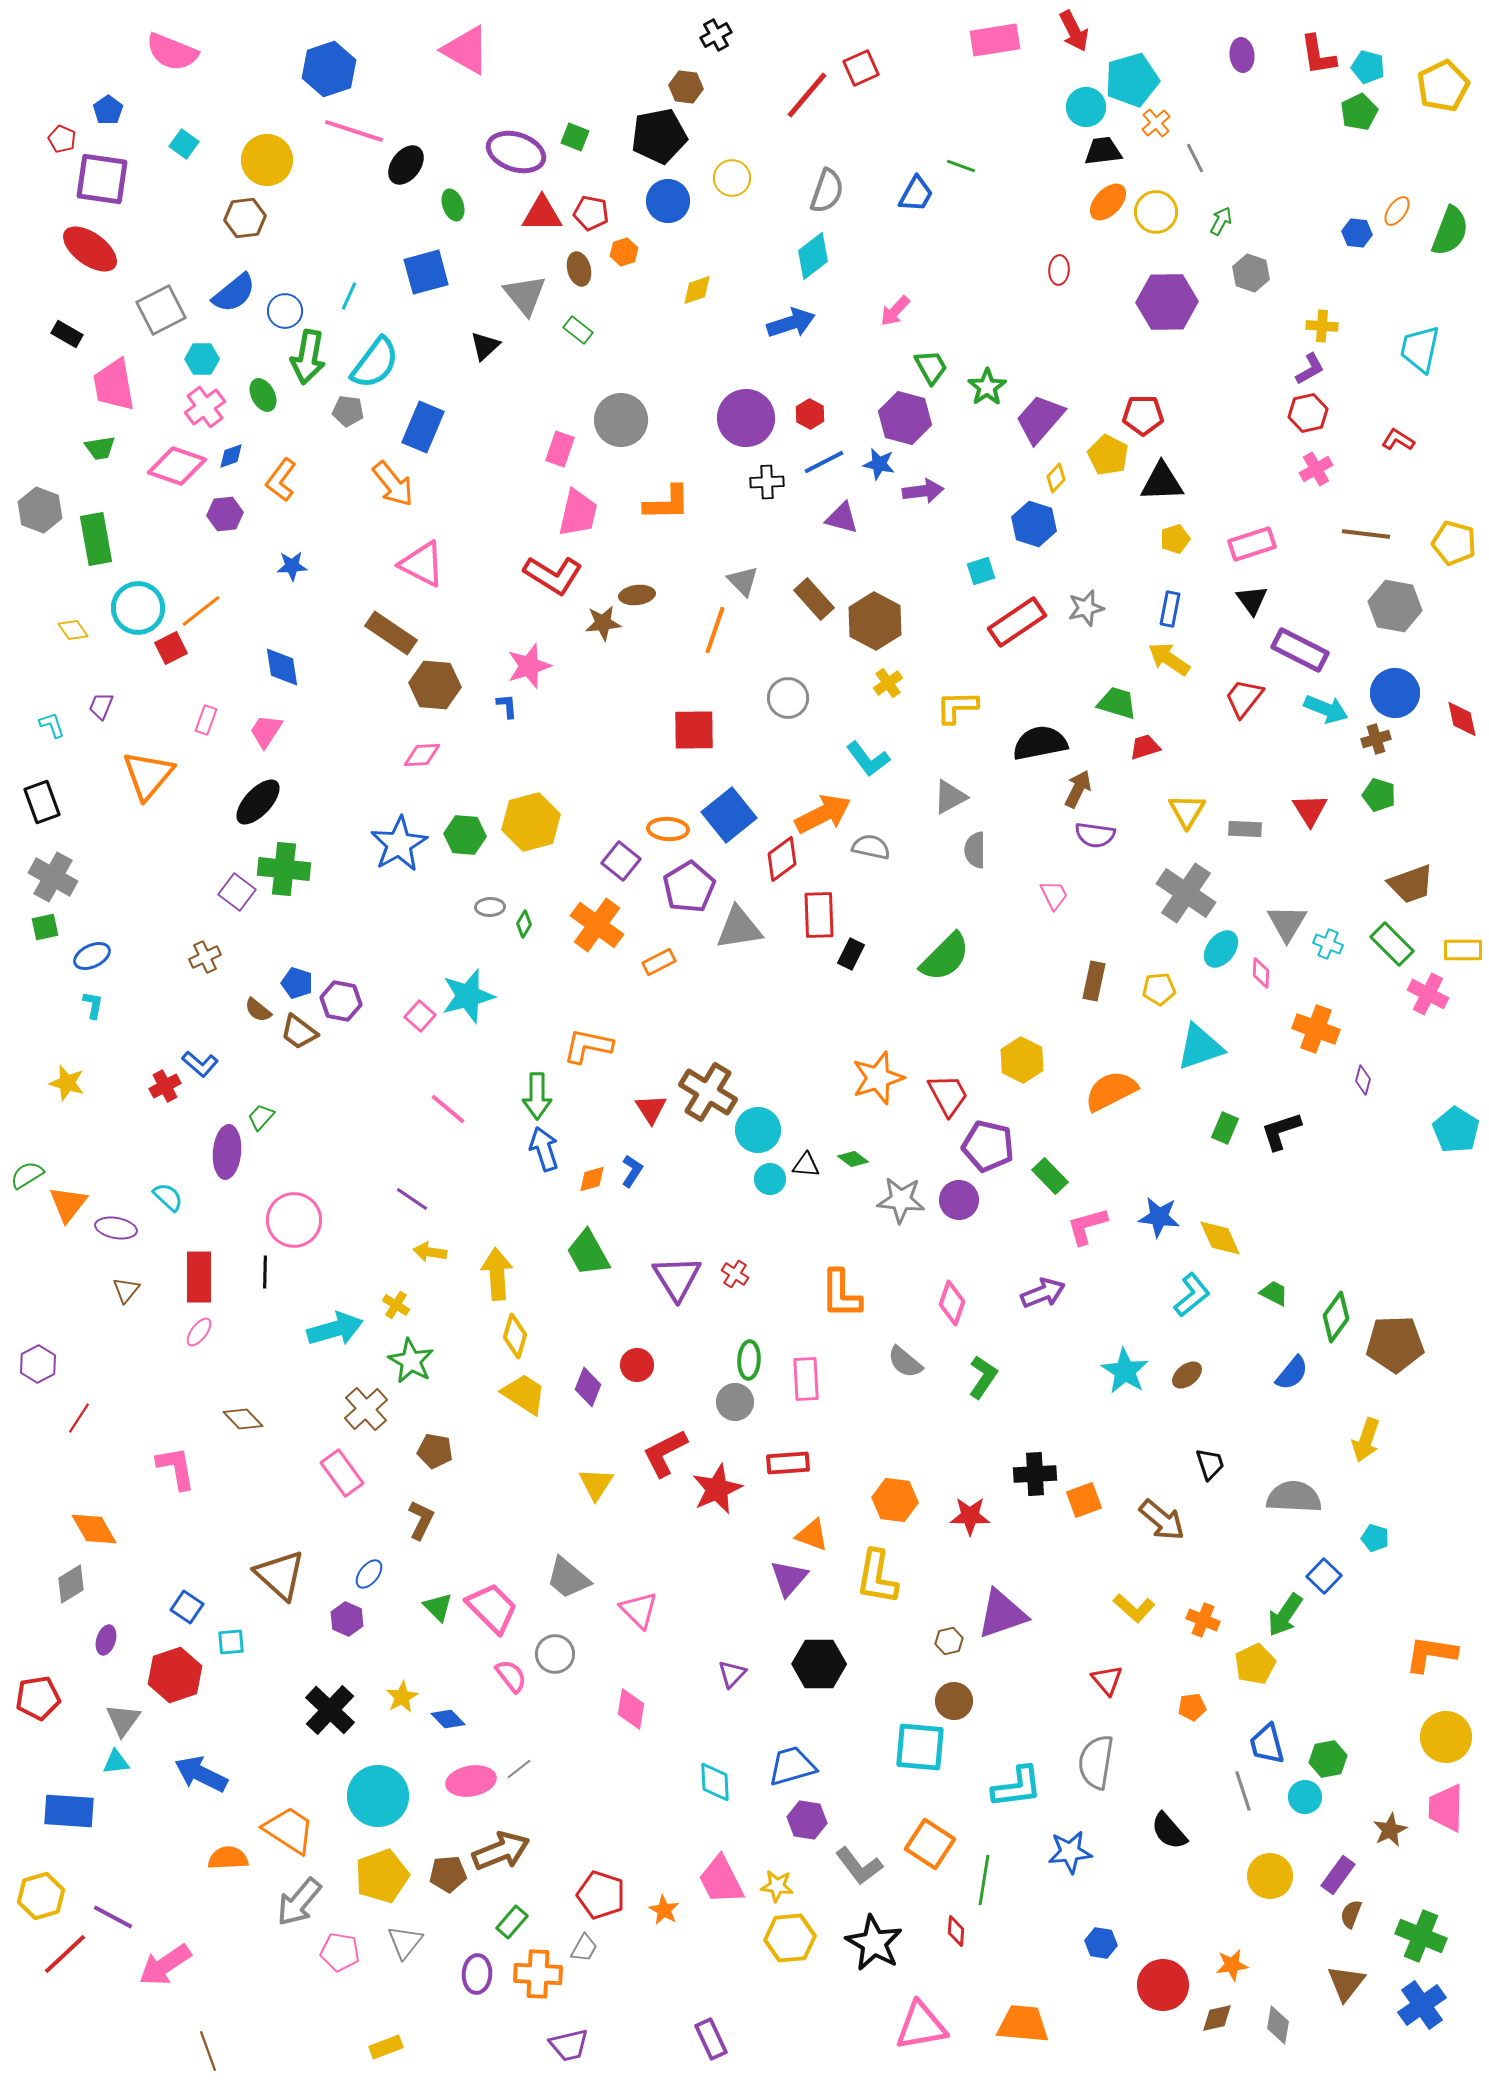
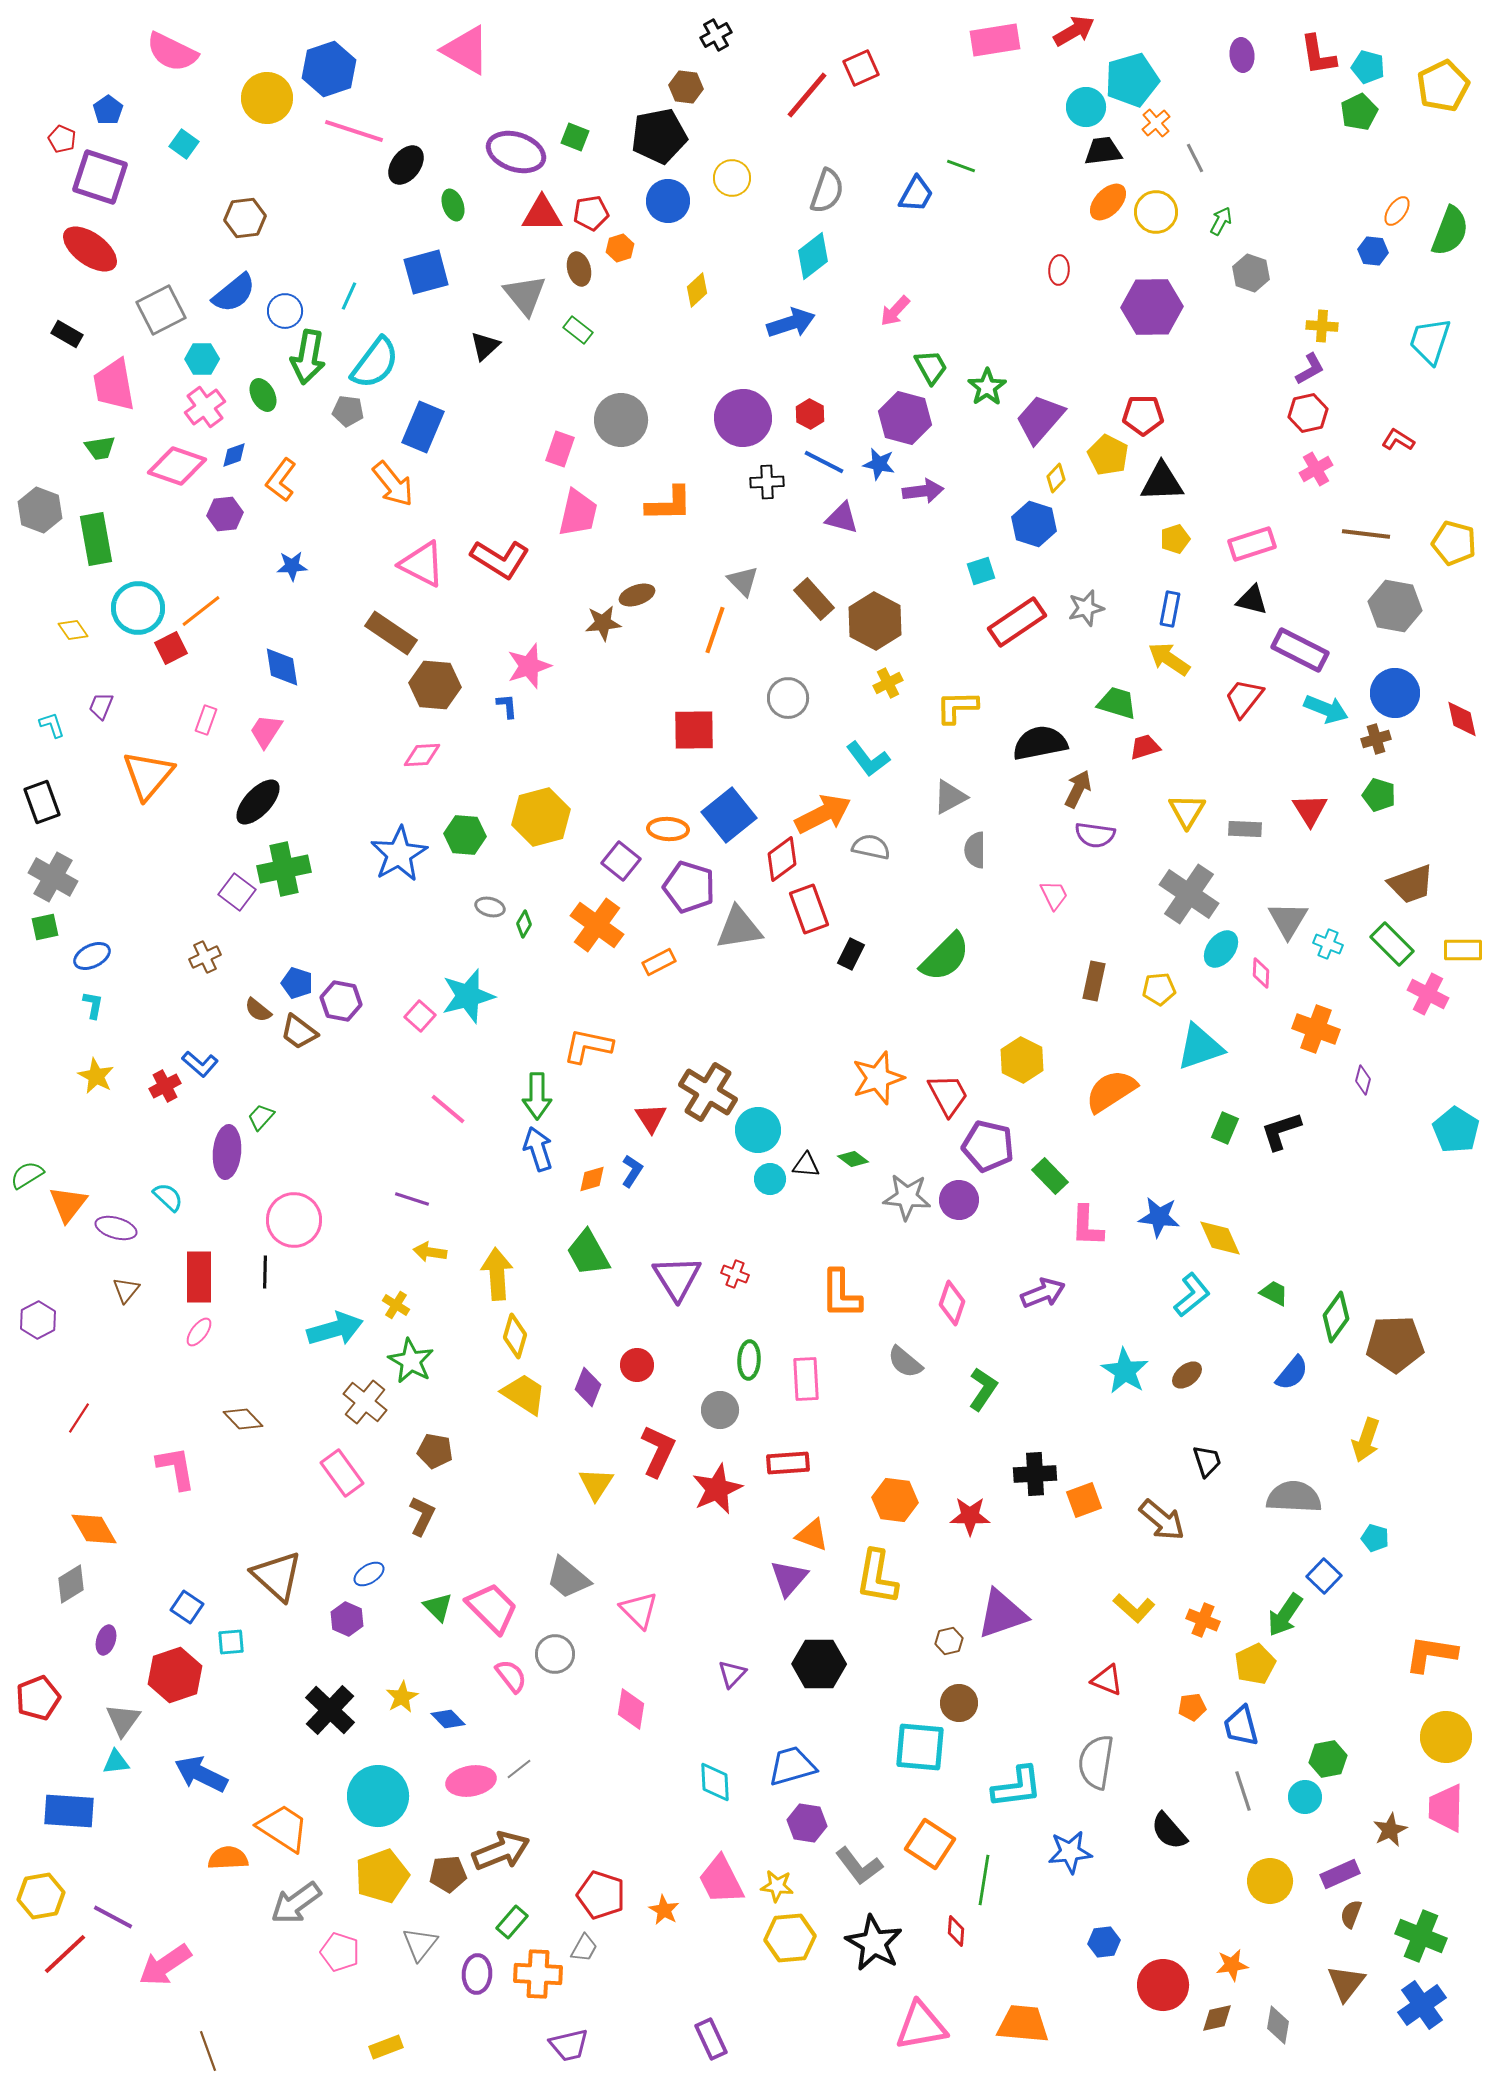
red arrow at (1074, 31): rotated 93 degrees counterclockwise
pink semicircle at (172, 52): rotated 4 degrees clockwise
yellow circle at (267, 160): moved 62 px up
purple square at (102, 179): moved 2 px left, 2 px up; rotated 10 degrees clockwise
red pentagon at (591, 213): rotated 20 degrees counterclockwise
blue hexagon at (1357, 233): moved 16 px right, 18 px down
orange hexagon at (624, 252): moved 4 px left, 4 px up
yellow diamond at (697, 290): rotated 24 degrees counterclockwise
purple hexagon at (1167, 302): moved 15 px left, 5 px down
cyan trapezoid at (1420, 349): moved 10 px right, 8 px up; rotated 6 degrees clockwise
purple circle at (746, 418): moved 3 px left
blue diamond at (231, 456): moved 3 px right, 1 px up
blue line at (824, 462): rotated 54 degrees clockwise
orange L-shape at (667, 503): moved 2 px right, 1 px down
red L-shape at (553, 575): moved 53 px left, 16 px up
brown ellipse at (637, 595): rotated 12 degrees counterclockwise
black triangle at (1252, 600): rotated 40 degrees counterclockwise
yellow cross at (888, 683): rotated 8 degrees clockwise
yellow hexagon at (531, 822): moved 10 px right, 5 px up
blue star at (399, 844): moved 10 px down
green cross at (284, 869): rotated 18 degrees counterclockwise
purple pentagon at (689, 887): rotated 24 degrees counterclockwise
gray cross at (1186, 893): moved 3 px right, 1 px down
gray ellipse at (490, 907): rotated 16 degrees clockwise
red rectangle at (819, 915): moved 10 px left, 6 px up; rotated 18 degrees counterclockwise
gray triangle at (1287, 923): moved 1 px right, 3 px up
yellow star at (67, 1083): moved 29 px right, 7 px up; rotated 12 degrees clockwise
orange semicircle at (1111, 1091): rotated 6 degrees counterclockwise
red triangle at (651, 1109): moved 9 px down
blue arrow at (544, 1149): moved 6 px left
purple line at (412, 1199): rotated 16 degrees counterclockwise
gray star at (901, 1200): moved 6 px right, 3 px up
pink L-shape at (1087, 1226): rotated 72 degrees counterclockwise
purple ellipse at (116, 1228): rotated 6 degrees clockwise
red cross at (735, 1274): rotated 12 degrees counterclockwise
purple hexagon at (38, 1364): moved 44 px up
green L-shape at (983, 1377): moved 12 px down
gray circle at (735, 1402): moved 15 px left, 8 px down
brown cross at (366, 1409): moved 1 px left, 7 px up; rotated 9 degrees counterclockwise
red L-shape at (665, 1453): moved 7 px left, 2 px up; rotated 142 degrees clockwise
black trapezoid at (1210, 1464): moved 3 px left, 3 px up
brown L-shape at (421, 1520): moved 1 px right, 4 px up
blue ellipse at (369, 1574): rotated 20 degrees clockwise
brown triangle at (280, 1575): moved 3 px left, 1 px down
red triangle at (1107, 1680): rotated 28 degrees counterclockwise
red pentagon at (38, 1698): rotated 12 degrees counterclockwise
brown circle at (954, 1701): moved 5 px right, 2 px down
blue trapezoid at (1267, 1744): moved 26 px left, 18 px up
purple hexagon at (807, 1820): moved 3 px down
orange trapezoid at (289, 1830): moved 6 px left, 2 px up
purple rectangle at (1338, 1875): moved 2 px right, 1 px up; rotated 30 degrees clockwise
yellow circle at (1270, 1876): moved 5 px down
yellow hexagon at (41, 1896): rotated 6 degrees clockwise
gray arrow at (299, 1902): moved 3 px left, 1 px down; rotated 14 degrees clockwise
gray triangle at (405, 1942): moved 15 px right, 2 px down
blue hexagon at (1101, 1943): moved 3 px right, 1 px up; rotated 16 degrees counterclockwise
pink pentagon at (340, 1952): rotated 9 degrees clockwise
